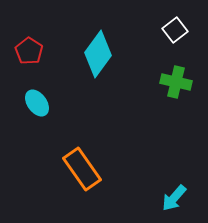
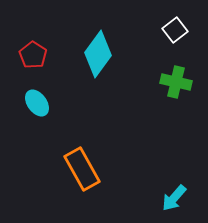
red pentagon: moved 4 px right, 4 px down
orange rectangle: rotated 6 degrees clockwise
